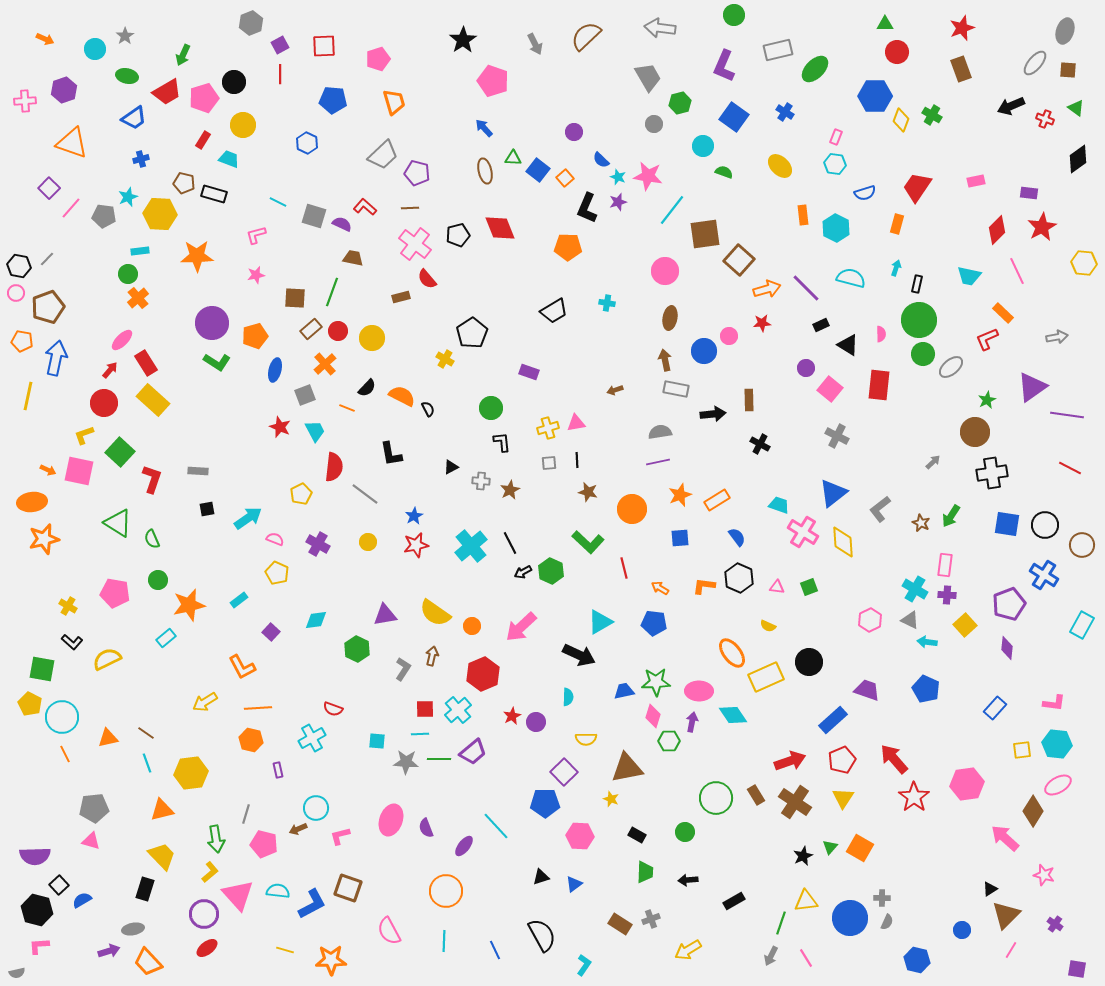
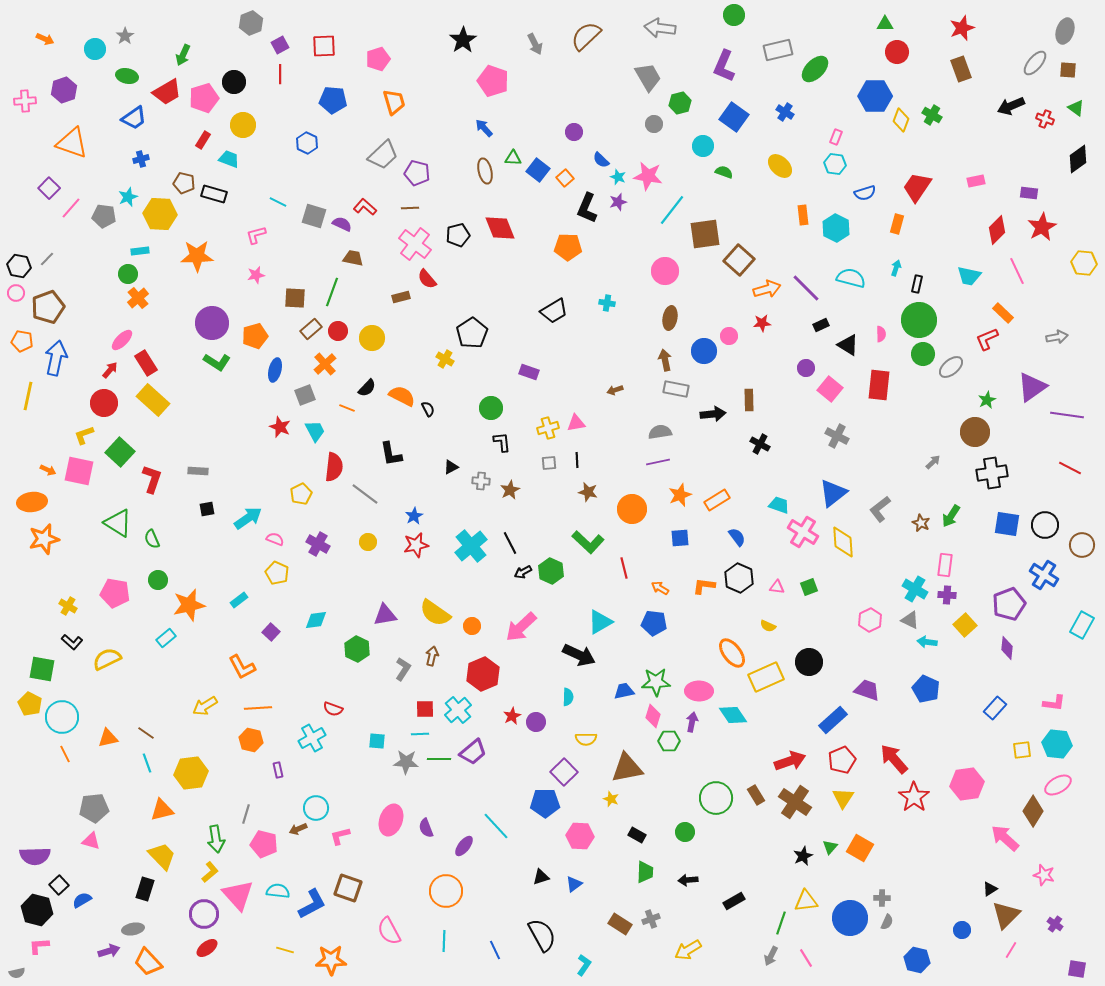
yellow arrow at (205, 702): moved 4 px down
